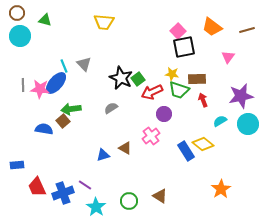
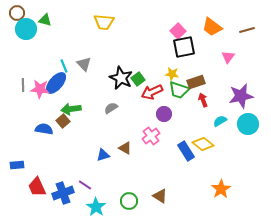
cyan circle at (20, 36): moved 6 px right, 7 px up
brown rectangle at (197, 79): moved 1 px left, 3 px down; rotated 18 degrees counterclockwise
